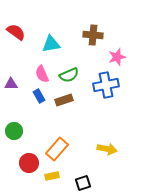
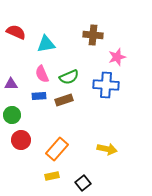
red semicircle: rotated 12 degrees counterclockwise
cyan triangle: moved 5 px left
green semicircle: moved 2 px down
blue cross: rotated 15 degrees clockwise
blue rectangle: rotated 64 degrees counterclockwise
green circle: moved 2 px left, 16 px up
red circle: moved 8 px left, 23 px up
black square: rotated 21 degrees counterclockwise
